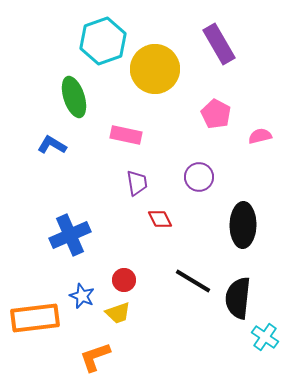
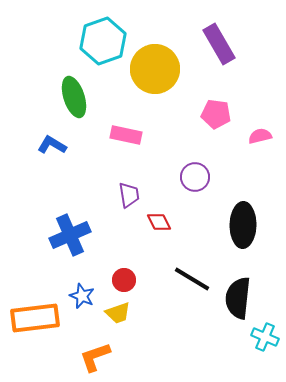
pink pentagon: rotated 20 degrees counterclockwise
purple circle: moved 4 px left
purple trapezoid: moved 8 px left, 12 px down
red diamond: moved 1 px left, 3 px down
black line: moved 1 px left, 2 px up
cyan cross: rotated 12 degrees counterclockwise
